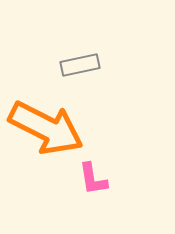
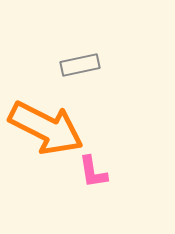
pink L-shape: moved 7 px up
